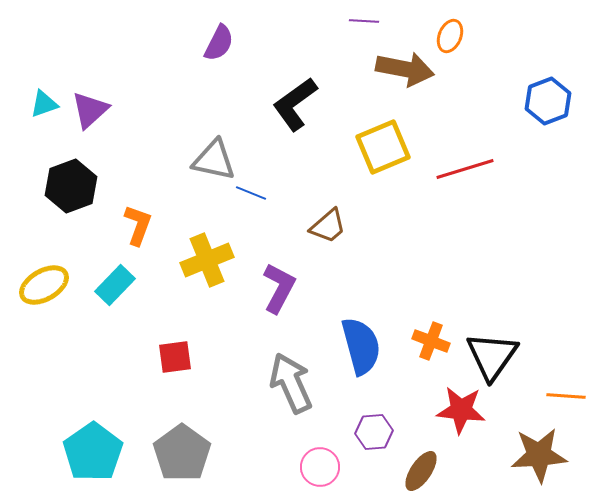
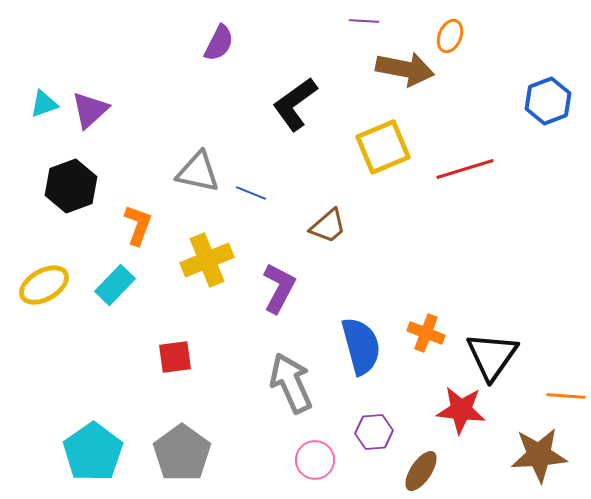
gray triangle: moved 16 px left, 12 px down
orange cross: moved 5 px left, 8 px up
pink circle: moved 5 px left, 7 px up
